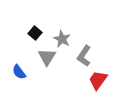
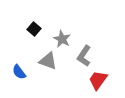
black square: moved 1 px left, 4 px up
gray triangle: moved 1 px right, 4 px down; rotated 42 degrees counterclockwise
